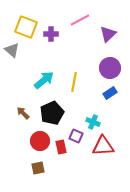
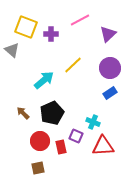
yellow line: moved 1 px left, 17 px up; rotated 36 degrees clockwise
